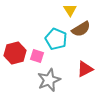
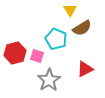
brown semicircle: moved 1 px right, 1 px up
gray star: rotated 10 degrees counterclockwise
